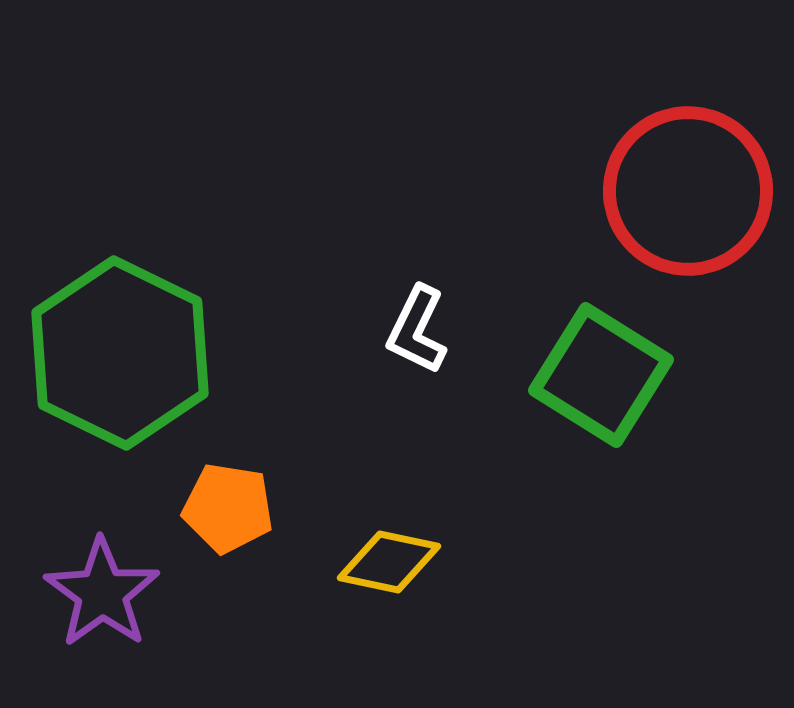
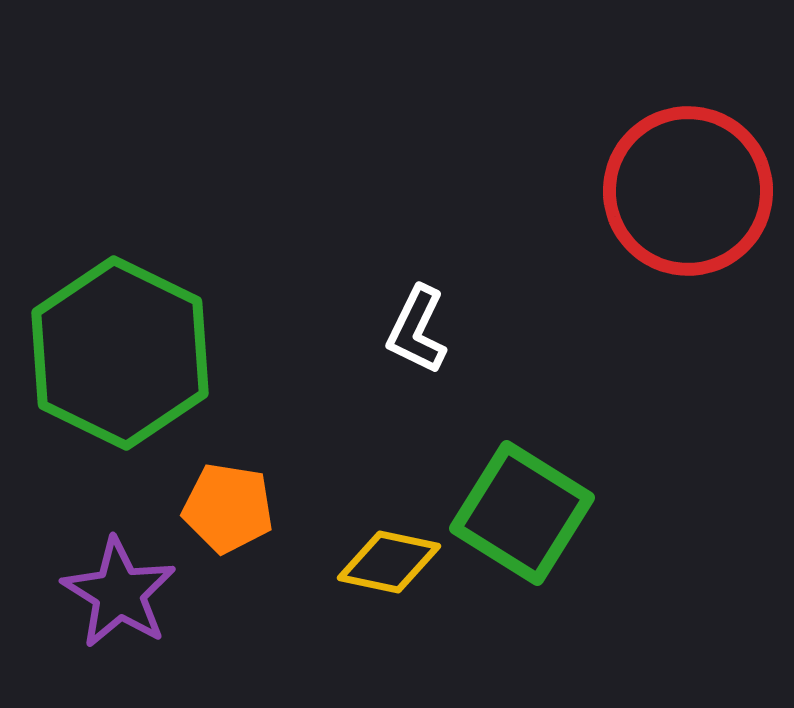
green square: moved 79 px left, 138 px down
purple star: moved 17 px right; rotated 4 degrees counterclockwise
